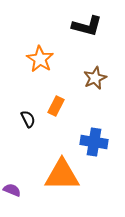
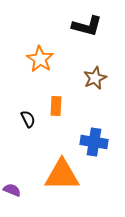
orange rectangle: rotated 24 degrees counterclockwise
